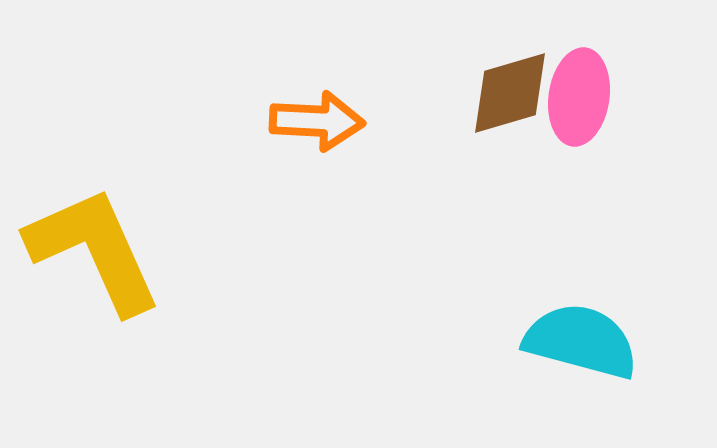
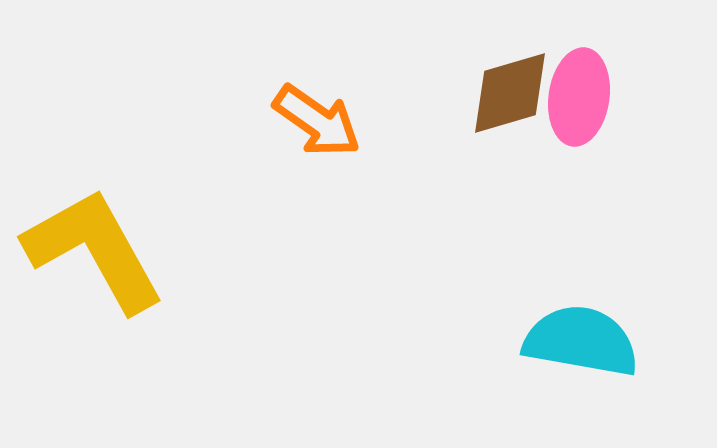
orange arrow: rotated 32 degrees clockwise
yellow L-shape: rotated 5 degrees counterclockwise
cyan semicircle: rotated 5 degrees counterclockwise
